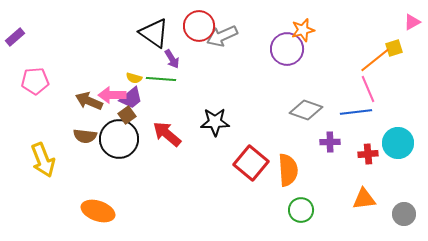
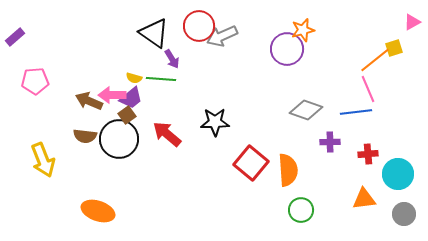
cyan circle: moved 31 px down
